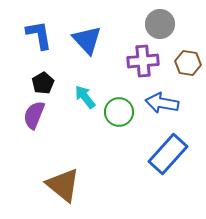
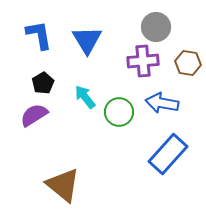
gray circle: moved 4 px left, 3 px down
blue triangle: rotated 12 degrees clockwise
purple semicircle: rotated 36 degrees clockwise
